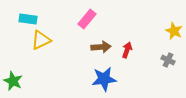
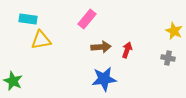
yellow triangle: rotated 15 degrees clockwise
gray cross: moved 2 px up; rotated 16 degrees counterclockwise
